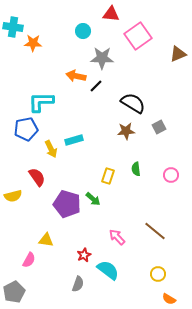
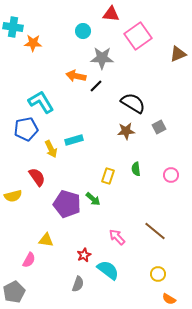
cyan L-shape: rotated 60 degrees clockwise
